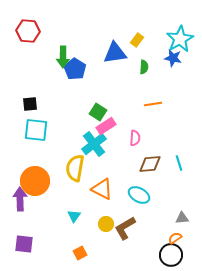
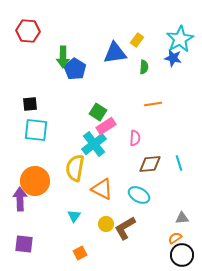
black circle: moved 11 px right
